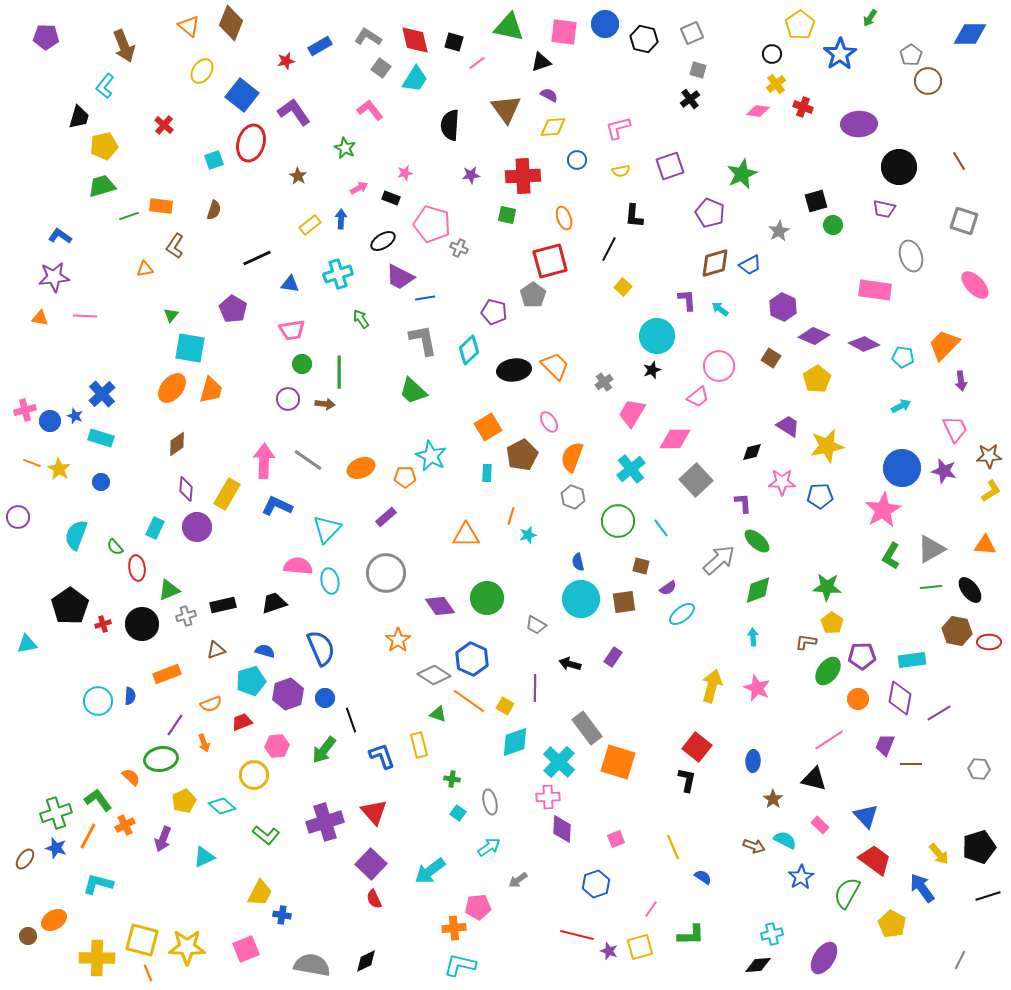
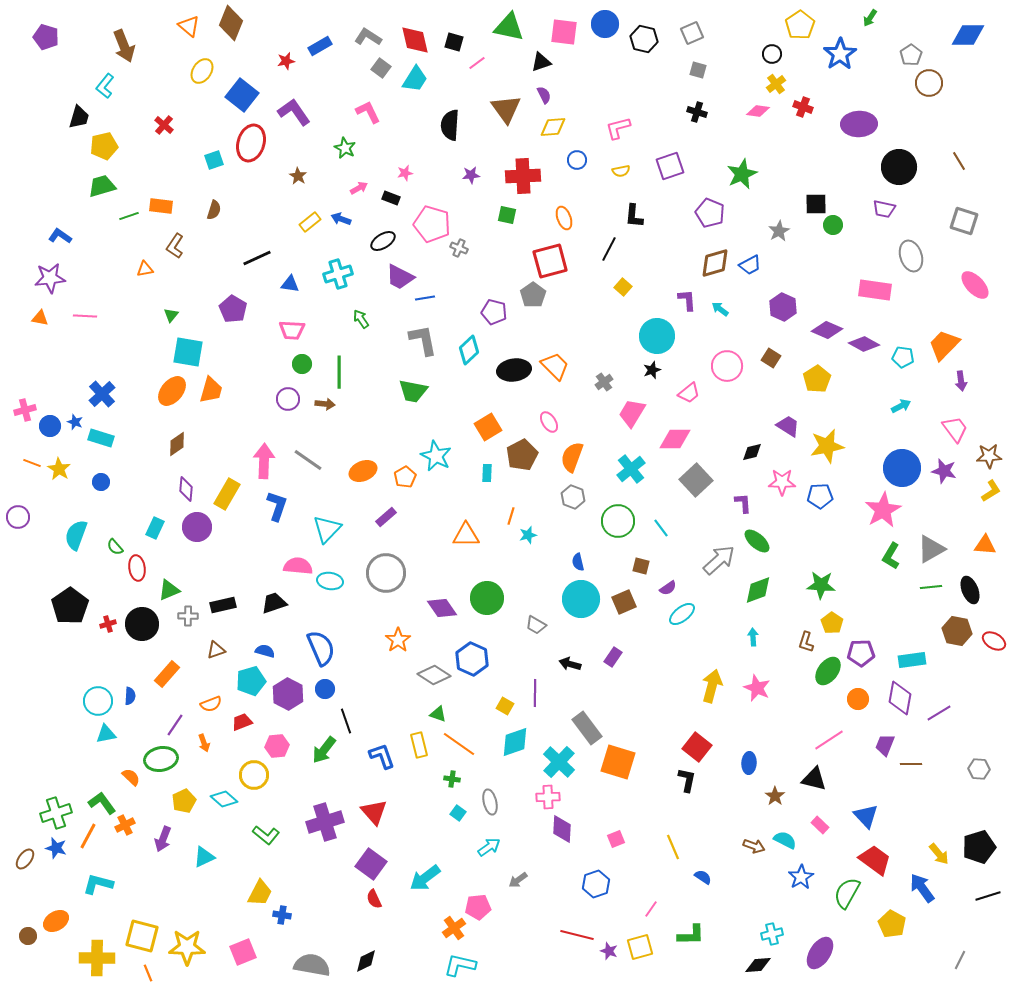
blue diamond at (970, 34): moved 2 px left, 1 px down
purple pentagon at (46, 37): rotated 15 degrees clockwise
brown circle at (928, 81): moved 1 px right, 2 px down
purple semicircle at (549, 95): moved 5 px left; rotated 36 degrees clockwise
black cross at (690, 99): moved 7 px right, 13 px down; rotated 36 degrees counterclockwise
pink L-shape at (370, 110): moved 2 px left, 2 px down; rotated 12 degrees clockwise
black square at (816, 201): moved 3 px down; rotated 15 degrees clockwise
blue arrow at (341, 219): rotated 72 degrees counterclockwise
yellow rectangle at (310, 225): moved 3 px up
purple star at (54, 277): moved 4 px left, 1 px down
pink trapezoid at (292, 330): rotated 12 degrees clockwise
purple diamond at (814, 336): moved 13 px right, 6 px up
cyan square at (190, 348): moved 2 px left, 4 px down
pink circle at (719, 366): moved 8 px right
orange ellipse at (172, 388): moved 3 px down
green trapezoid at (413, 391): rotated 32 degrees counterclockwise
pink trapezoid at (698, 397): moved 9 px left, 4 px up
blue star at (75, 416): moved 6 px down
blue circle at (50, 421): moved 5 px down
pink trapezoid at (955, 429): rotated 12 degrees counterclockwise
cyan star at (431, 456): moved 5 px right
orange ellipse at (361, 468): moved 2 px right, 3 px down
orange pentagon at (405, 477): rotated 30 degrees counterclockwise
blue L-shape at (277, 506): rotated 84 degrees clockwise
cyan ellipse at (330, 581): rotated 70 degrees counterclockwise
green star at (827, 587): moved 6 px left, 2 px up
black ellipse at (970, 590): rotated 16 degrees clockwise
brown square at (624, 602): rotated 15 degrees counterclockwise
purple diamond at (440, 606): moved 2 px right, 2 px down
gray cross at (186, 616): moved 2 px right; rotated 18 degrees clockwise
red cross at (103, 624): moved 5 px right
brown L-shape at (806, 642): rotated 80 degrees counterclockwise
red ellipse at (989, 642): moved 5 px right, 1 px up; rotated 30 degrees clockwise
cyan triangle at (27, 644): moved 79 px right, 90 px down
purple pentagon at (862, 656): moved 1 px left, 3 px up
orange rectangle at (167, 674): rotated 28 degrees counterclockwise
purple line at (535, 688): moved 5 px down
purple hexagon at (288, 694): rotated 12 degrees counterclockwise
blue circle at (325, 698): moved 9 px up
orange line at (469, 701): moved 10 px left, 43 px down
black line at (351, 720): moved 5 px left, 1 px down
blue ellipse at (753, 761): moved 4 px left, 2 px down
brown star at (773, 799): moved 2 px right, 3 px up
green L-shape at (98, 800): moved 4 px right, 3 px down
cyan diamond at (222, 806): moved 2 px right, 7 px up
purple square at (371, 864): rotated 8 degrees counterclockwise
cyan arrow at (430, 871): moved 5 px left, 7 px down
orange ellipse at (54, 920): moved 2 px right, 1 px down
orange cross at (454, 928): rotated 30 degrees counterclockwise
yellow square at (142, 940): moved 4 px up
pink square at (246, 949): moved 3 px left, 3 px down
purple ellipse at (824, 958): moved 4 px left, 5 px up
